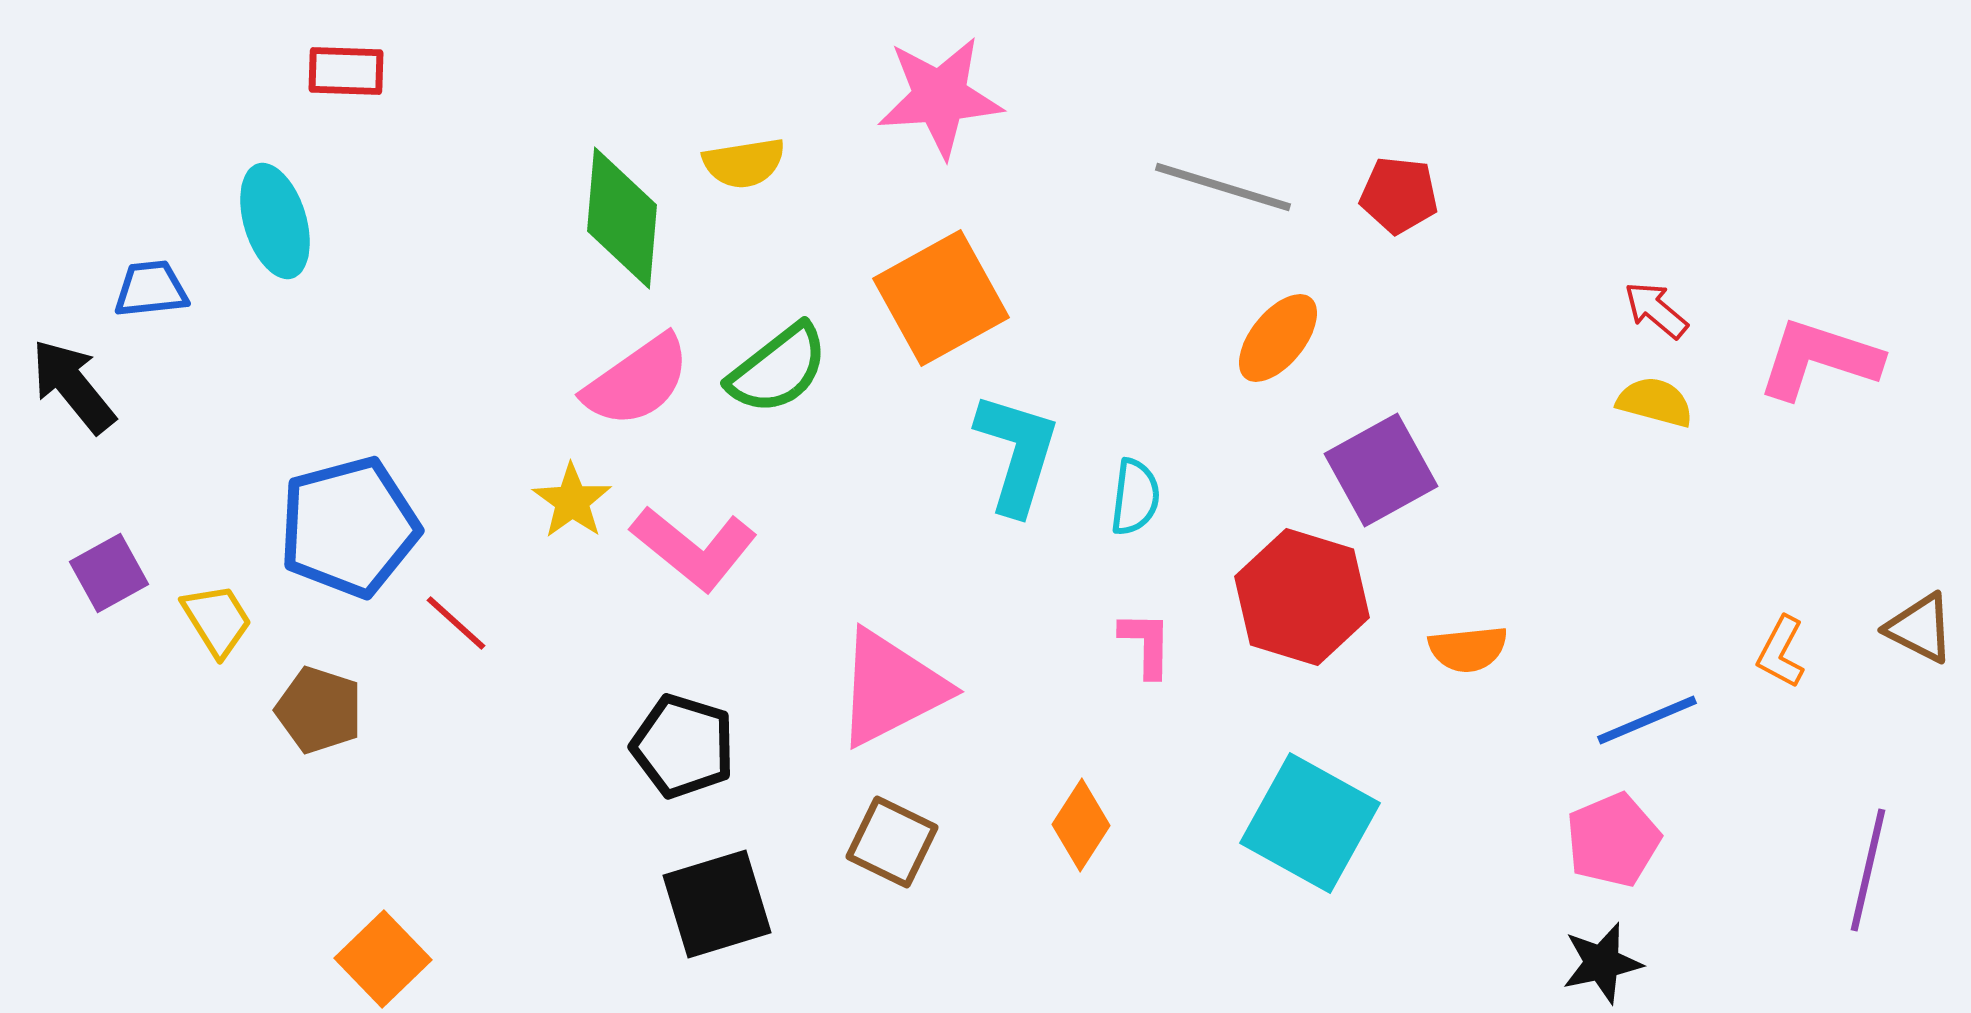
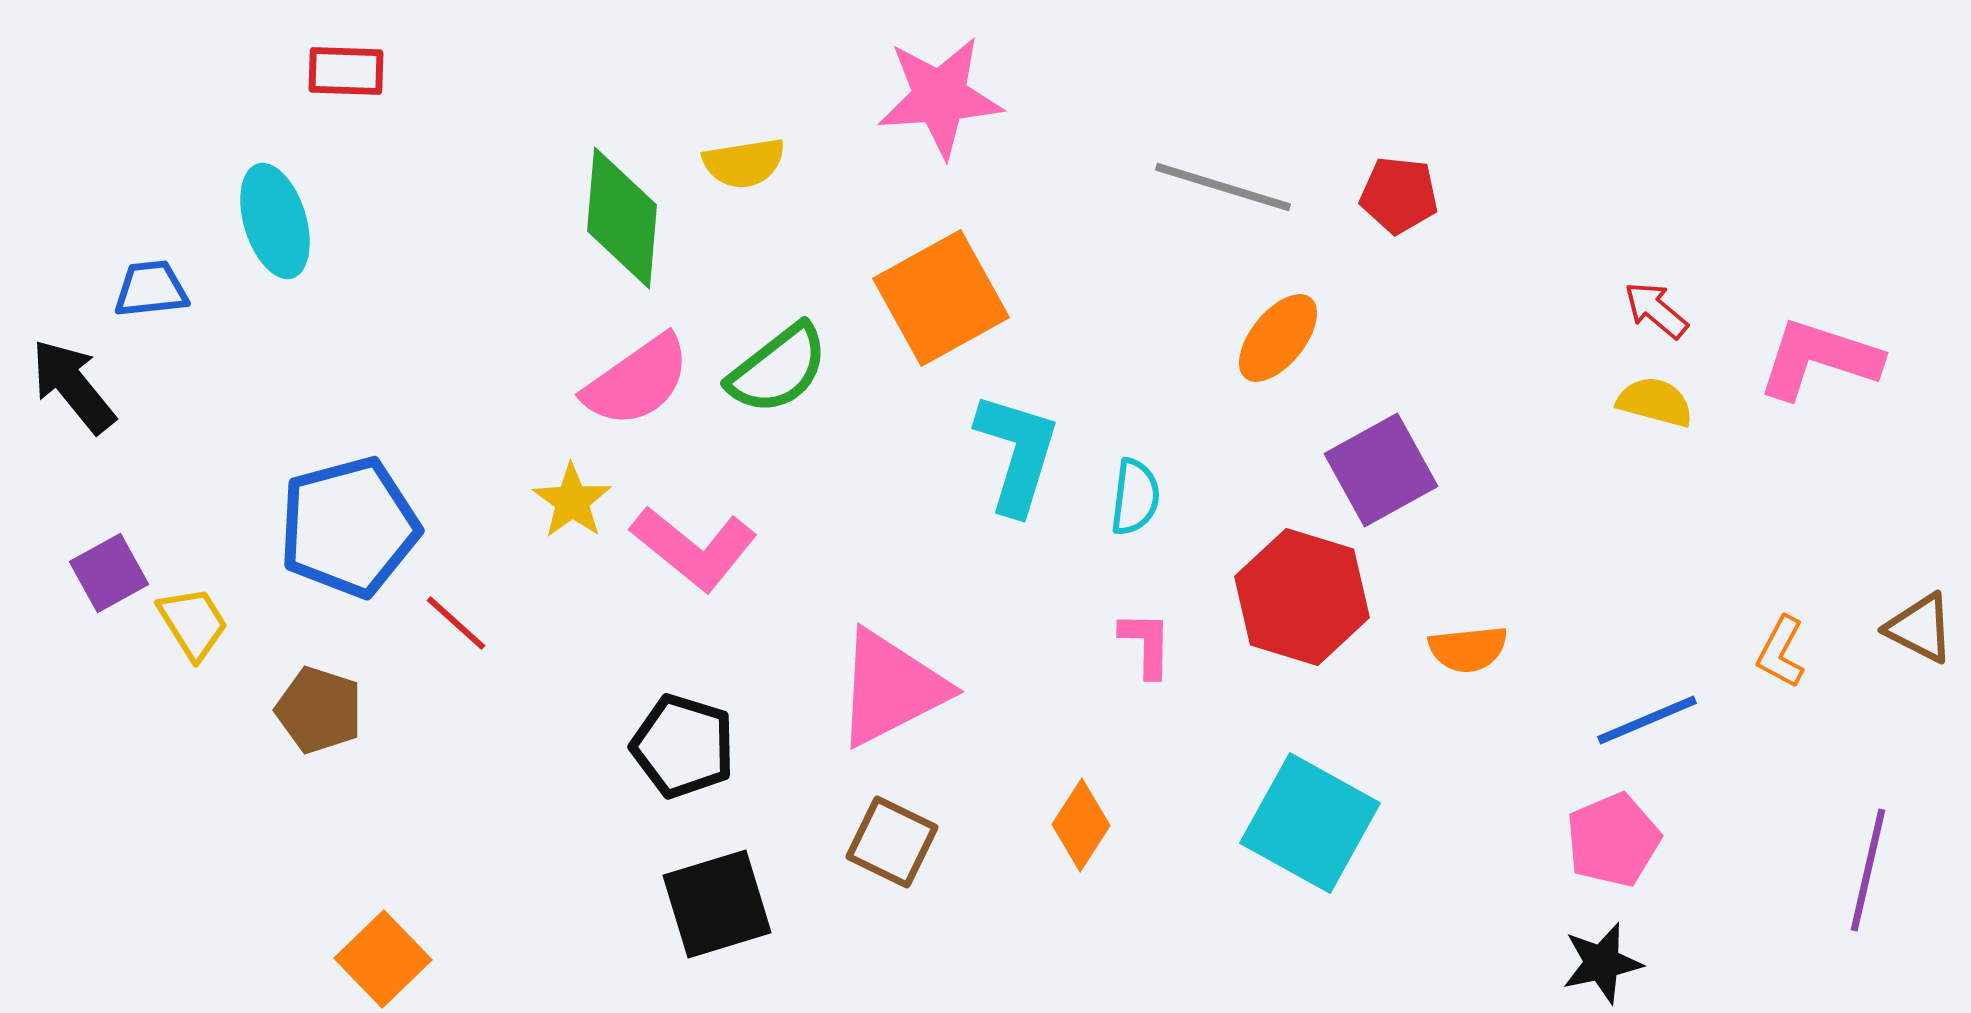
yellow trapezoid at (217, 620): moved 24 px left, 3 px down
